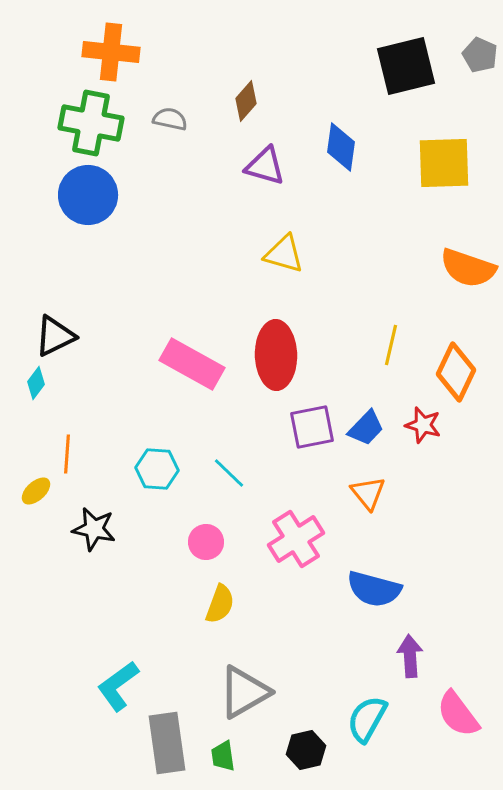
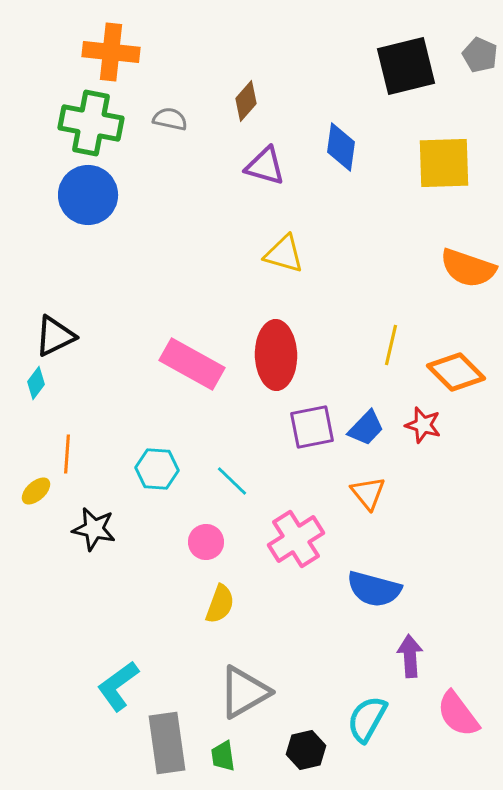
orange diamond: rotated 70 degrees counterclockwise
cyan line: moved 3 px right, 8 px down
